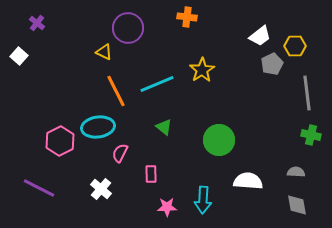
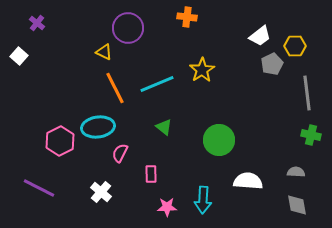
orange line: moved 1 px left, 3 px up
white cross: moved 3 px down
